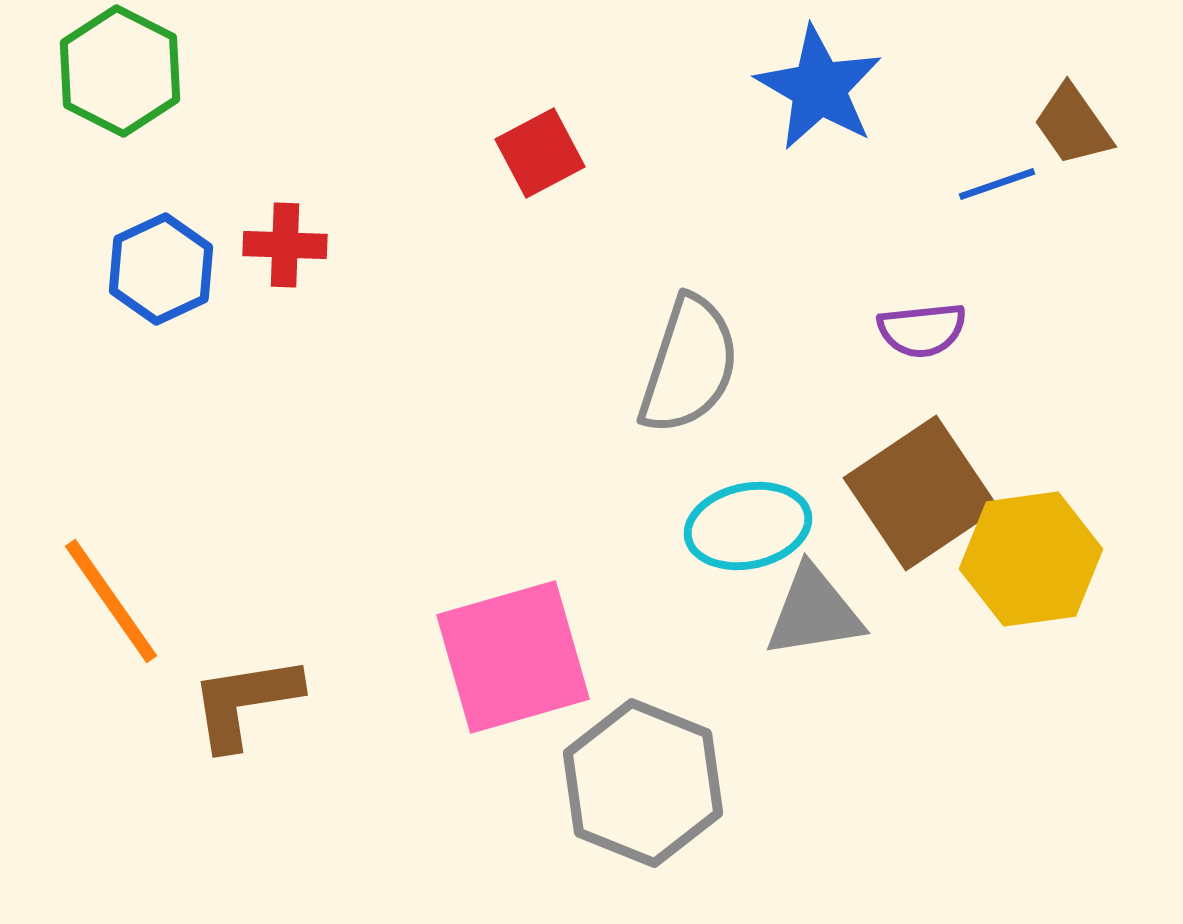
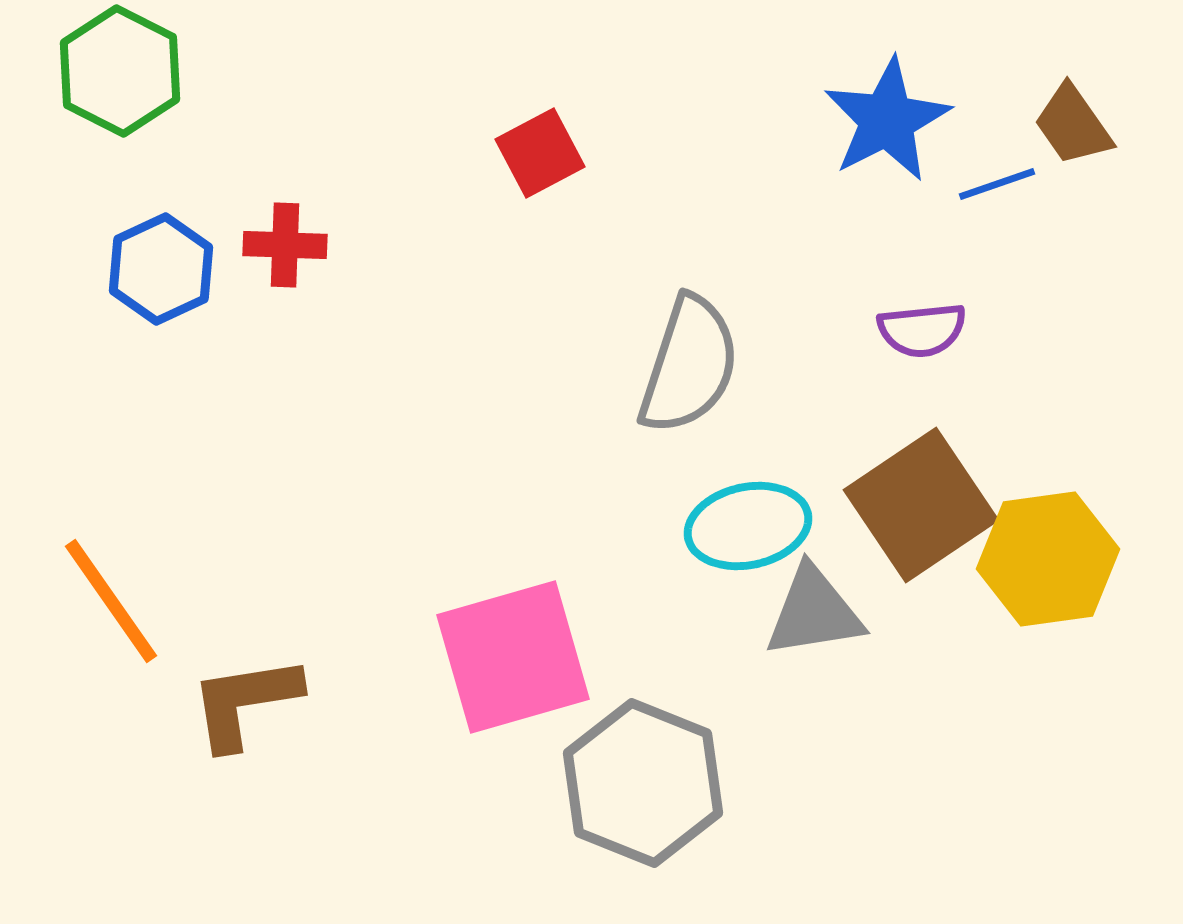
blue star: moved 68 px right, 32 px down; rotated 15 degrees clockwise
brown square: moved 12 px down
yellow hexagon: moved 17 px right
